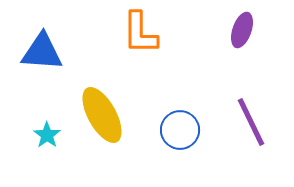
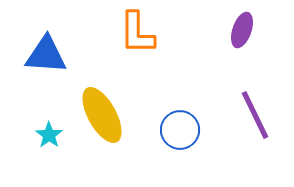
orange L-shape: moved 3 px left
blue triangle: moved 4 px right, 3 px down
purple line: moved 4 px right, 7 px up
cyan star: moved 2 px right
